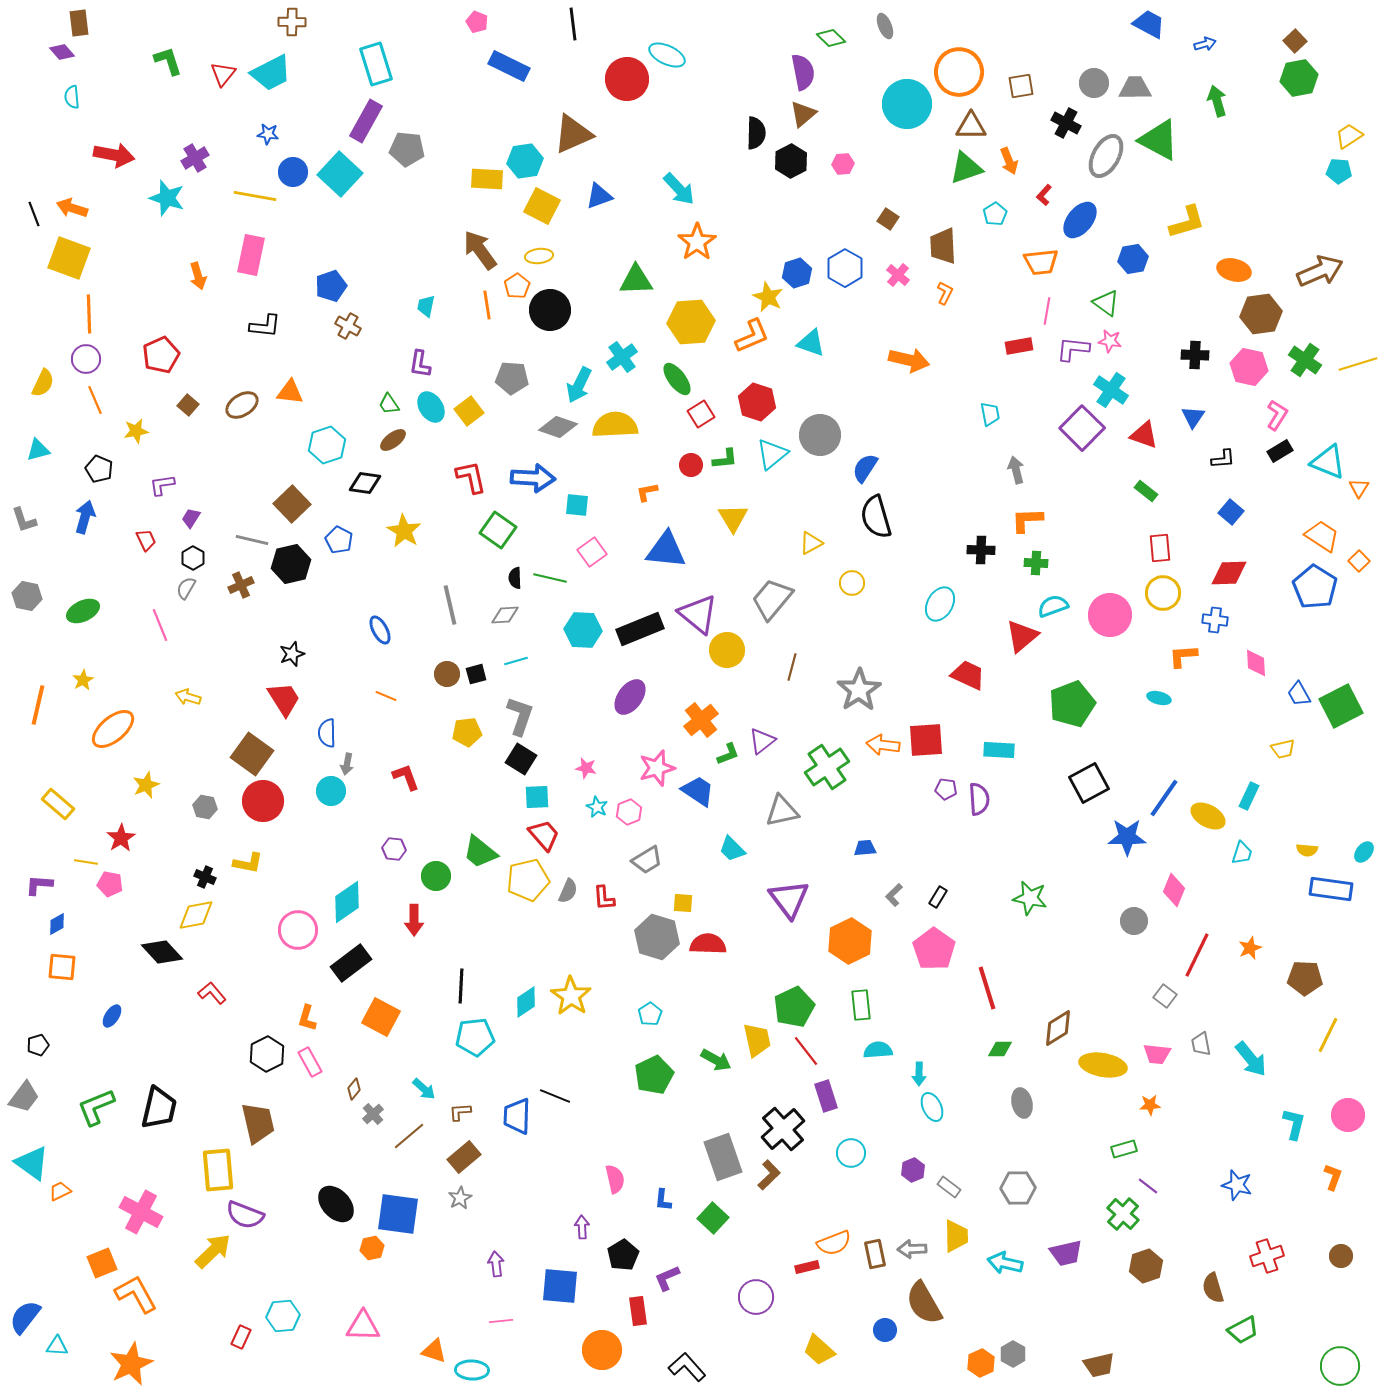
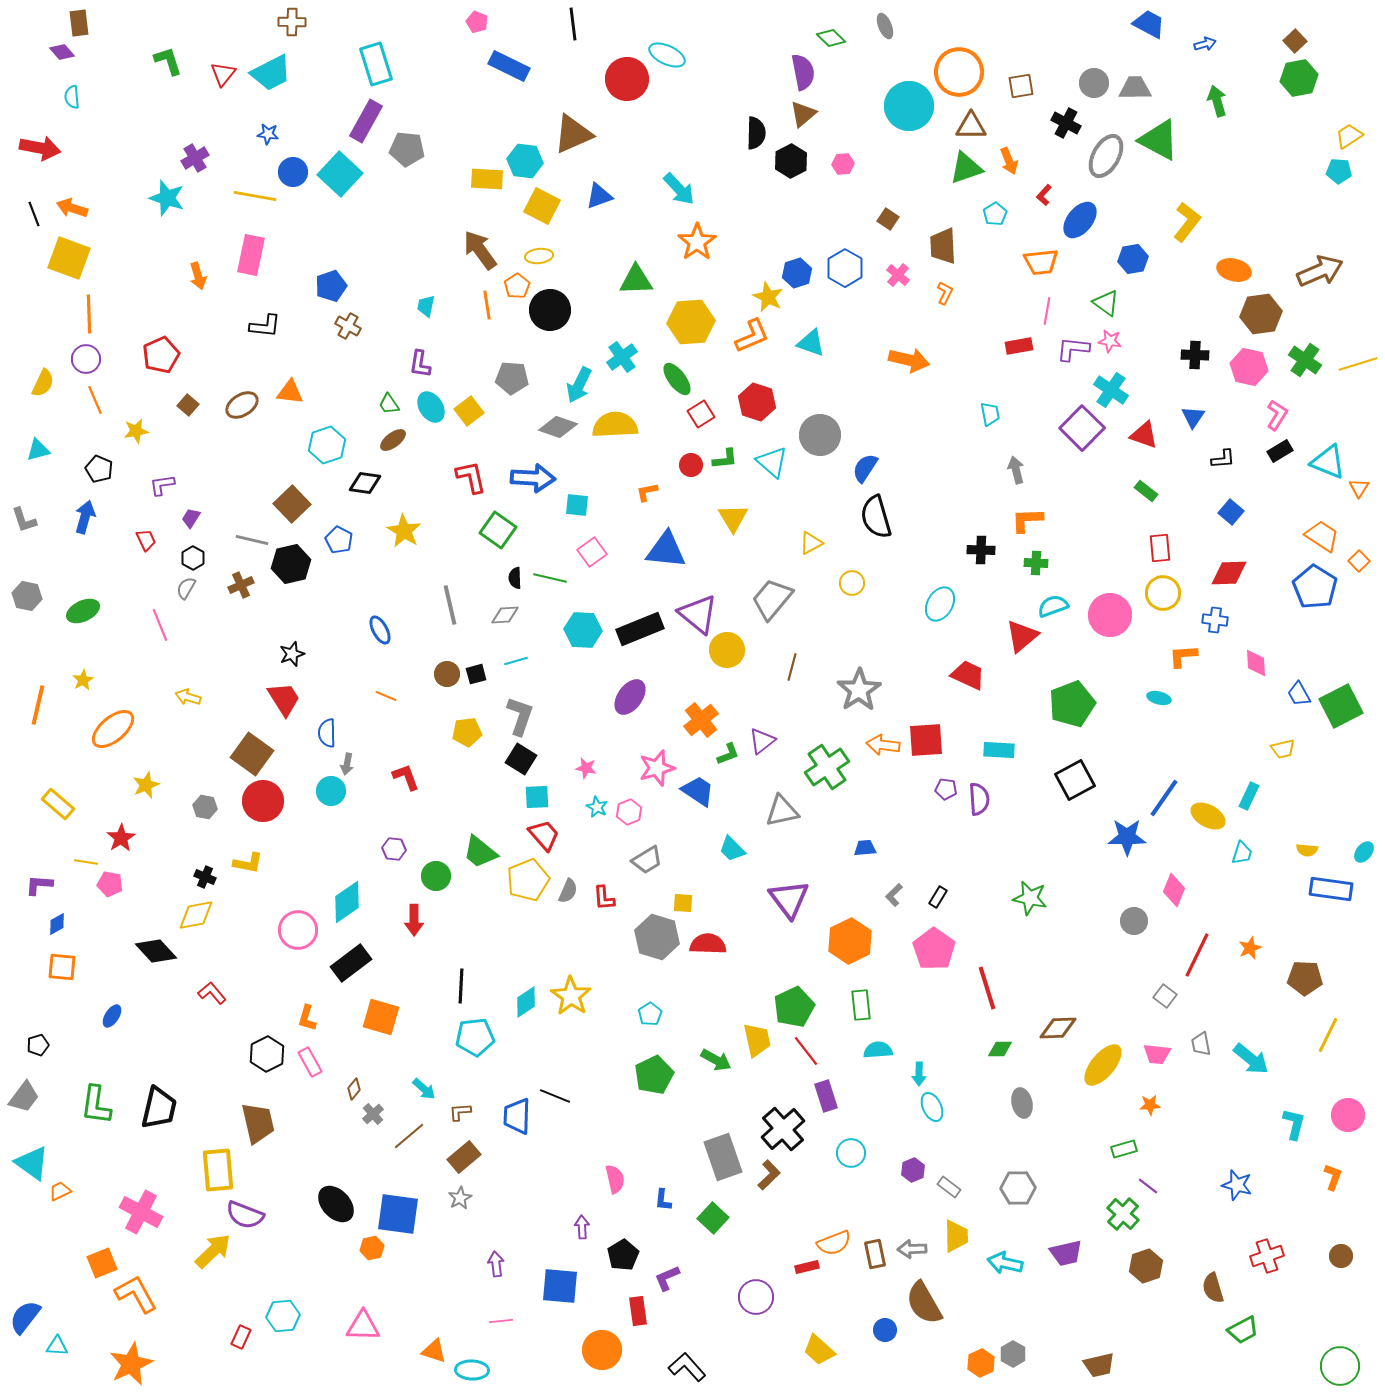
cyan circle at (907, 104): moved 2 px right, 2 px down
red arrow at (114, 155): moved 74 px left, 7 px up
cyan hexagon at (525, 161): rotated 16 degrees clockwise
yellow L-shape at (1187, 222): rotated 36 degrees counterclockwise
cyan triangle at (772, 454): moved 8 px down; rotated 40 degrees counterclockwise
black square at (1089, 783): moved 14 px left, 3 px up
yellow pentagon at (528, 880): rotated 9 degrees counterclockwise
black diamond at (162, 952): moved 6 px left, 1 px up
orange square at (381, 1017): rotated 12 degrees counterclockwise
brown diamond at (1058, 1028): rotated 30 degrees clockwise
cyan arrow at (1251, 1059): rotated 12 degrees counterclockwise
yellow ellipse at (1103, 1065): rotated 60 degrees counterclockwise
green L-shape at (96, 1107): moved 2 px up; rotated 60 degrees counterclockwise
